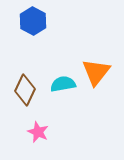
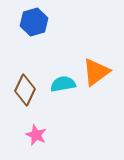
blue hexagon: moved 1 px right, 1 px down; rotated 16 degrees clockwise
orange triangle: rotated 16 degrees clockwise
pink star: moved 2 px left, 3 px down
